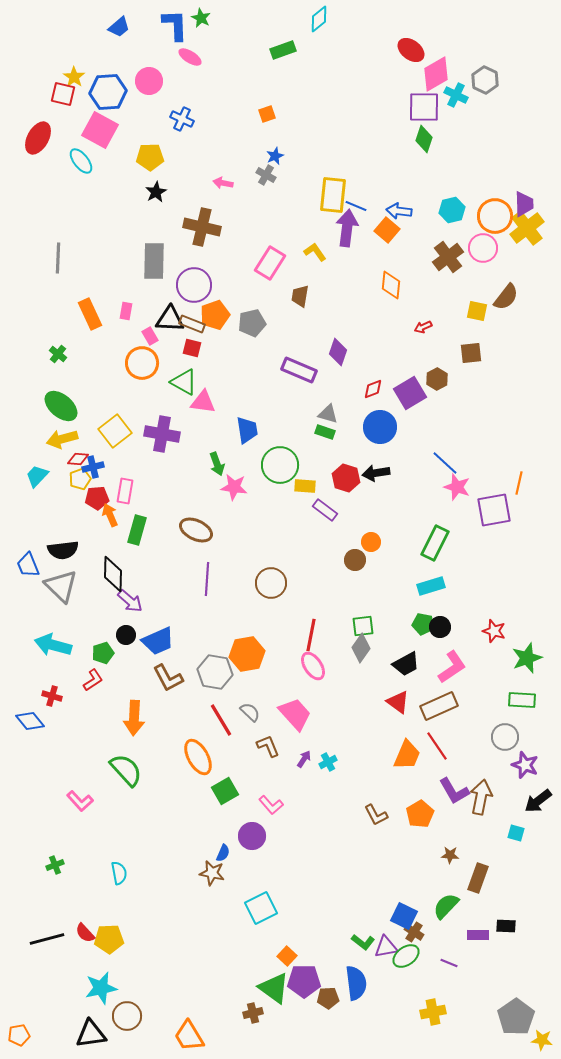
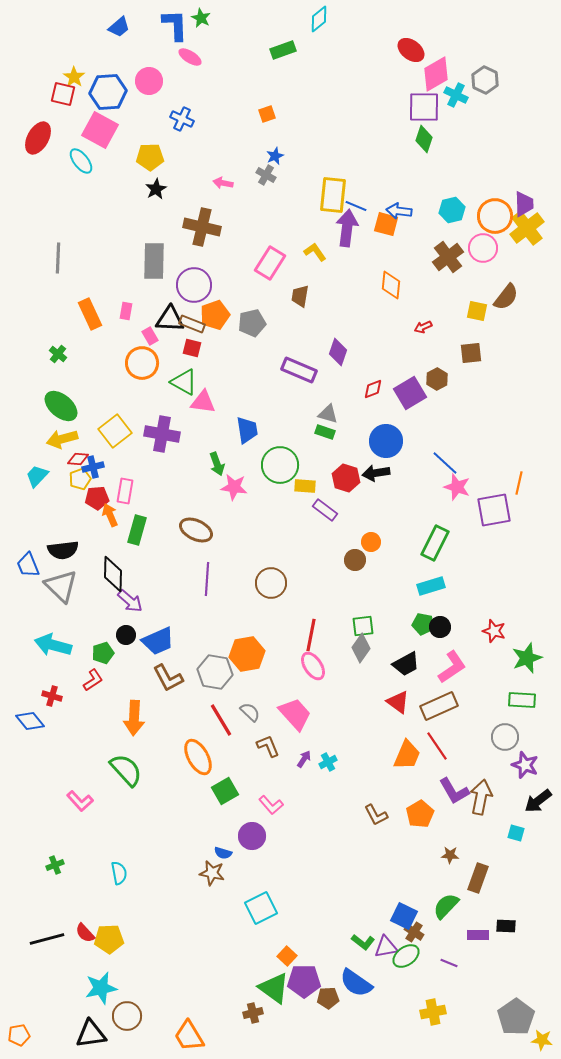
black star at (156, 192): moved 3 px up
orange square at (387, 230): moved 1 px left, 6 px up; rotated 25 degrees counterclockwise
blue circle at (380, 427): moved 6 px right, 14 px down
blue semicircle at (223, 853): rotated 84 degrees clockwise
blue semicircle at (356, 983): rotated 132 degrees clockwise
